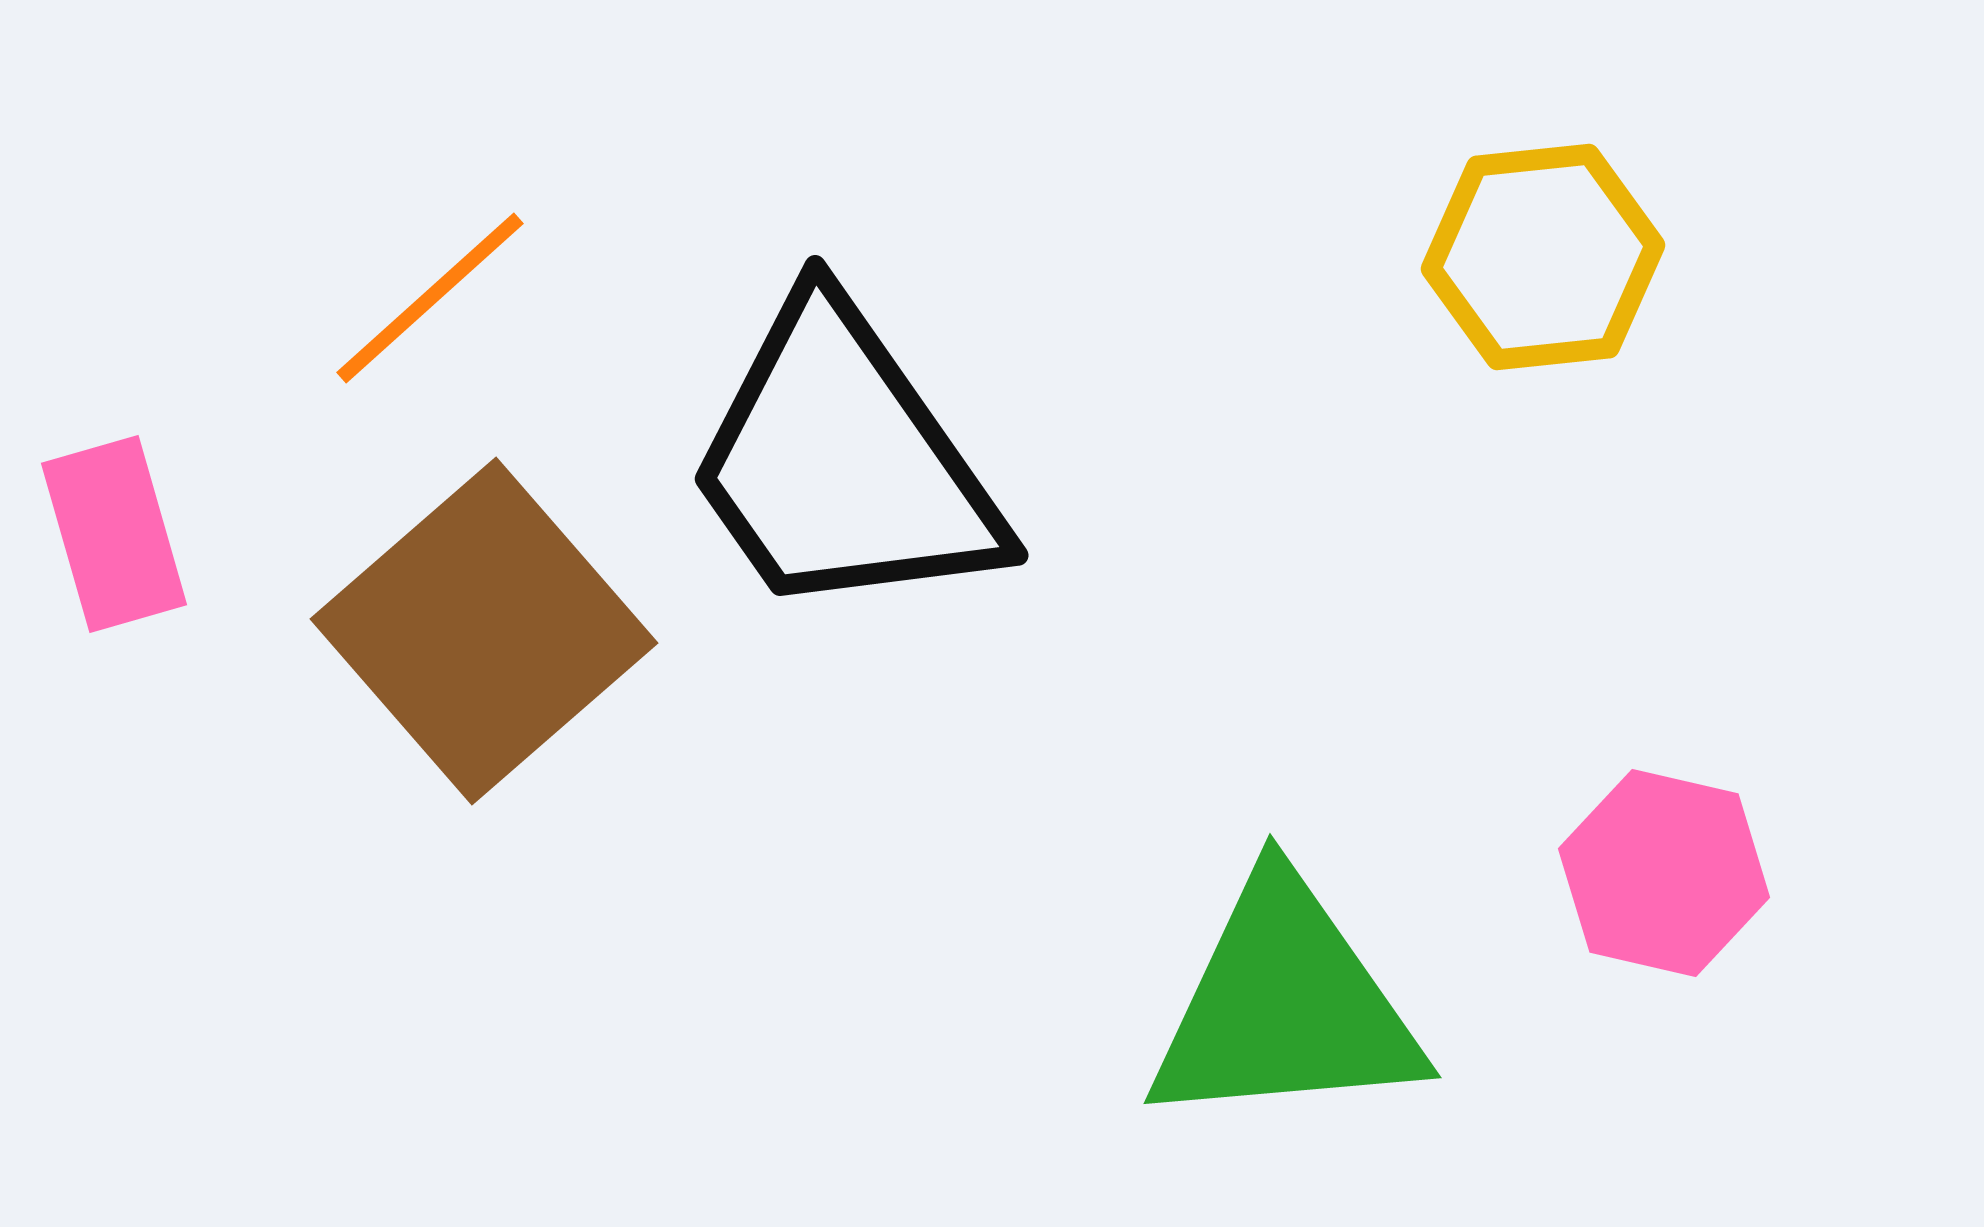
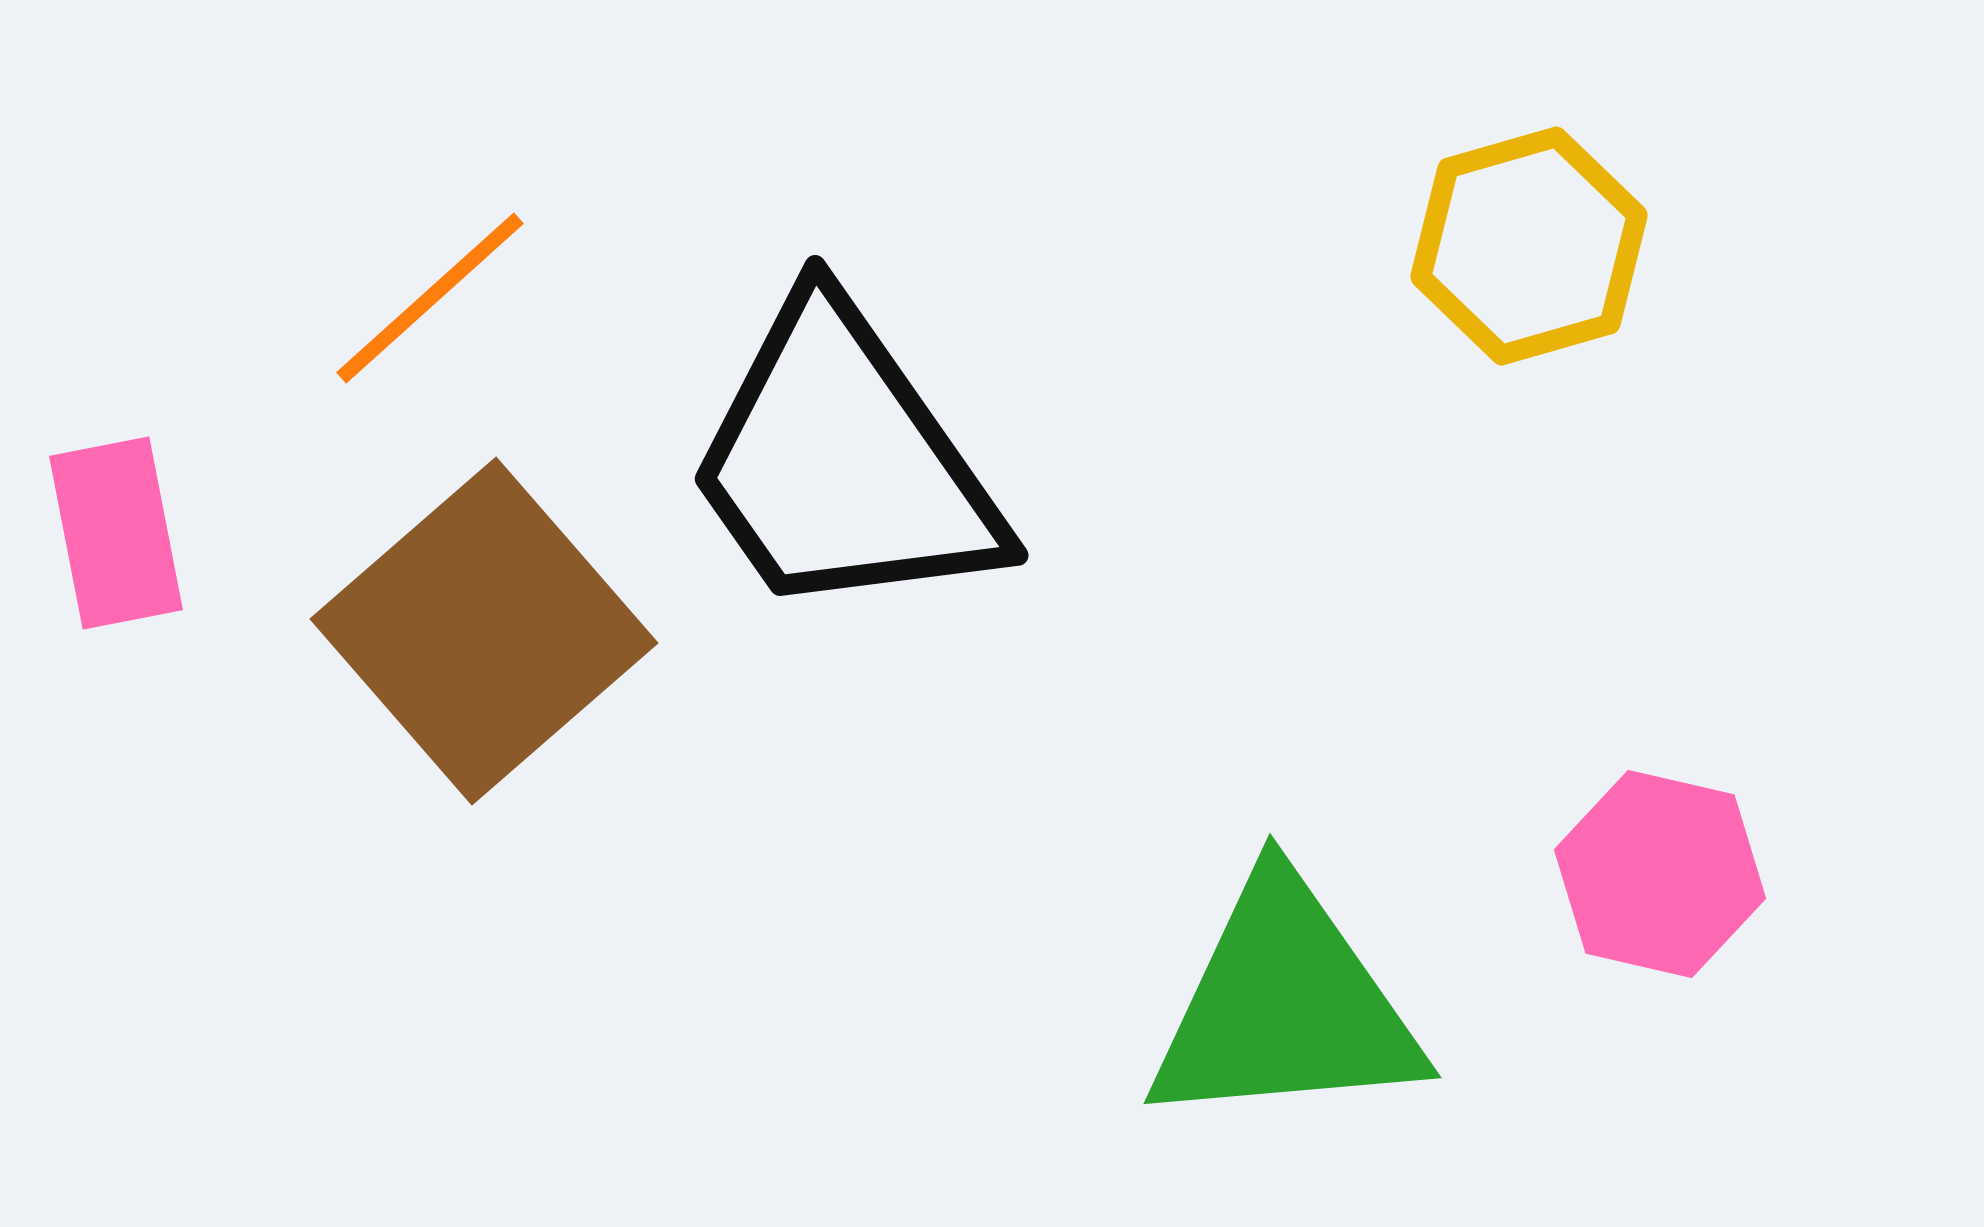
yellow hexagon: moved 14 px left, 11 px up; rotated 10 degrees counterclockwise
pink rectangle: moved 2 px right, 1 px up; rotated 5 degrees clockwise
pink hexagon: moved 4 px left, 1 px down
